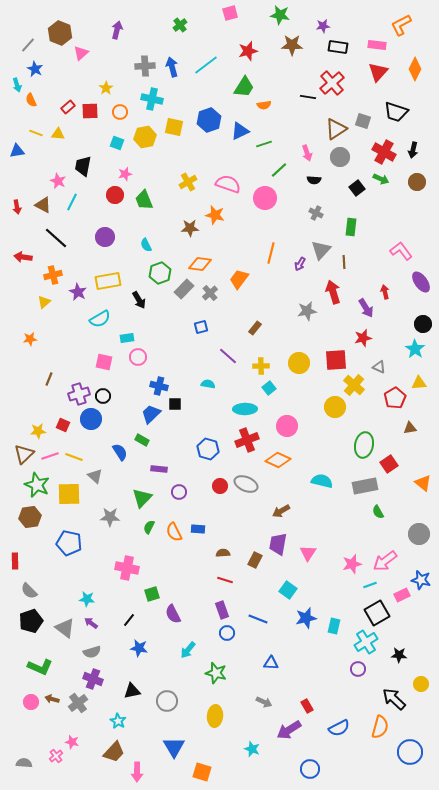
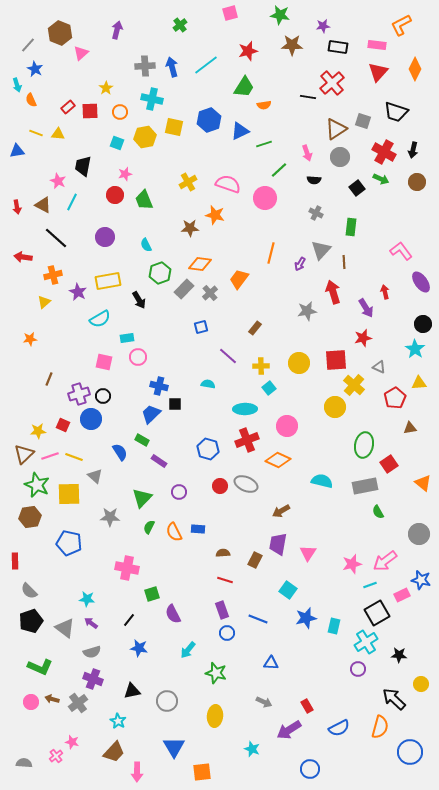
purple rectangle at (159, 469): moved 8 px up; rotated 28 degrees clockwise
orange square at (202, 772): rotated 24 degrees counterclockwise
